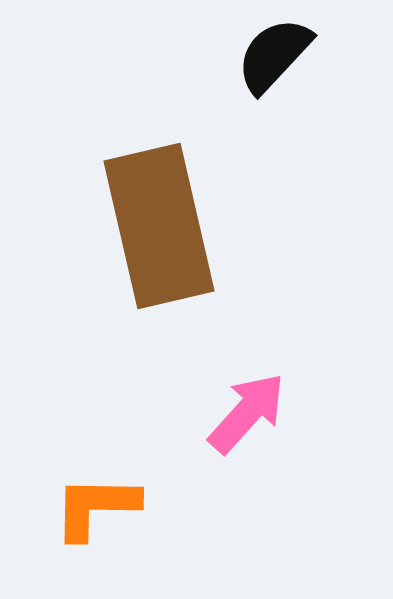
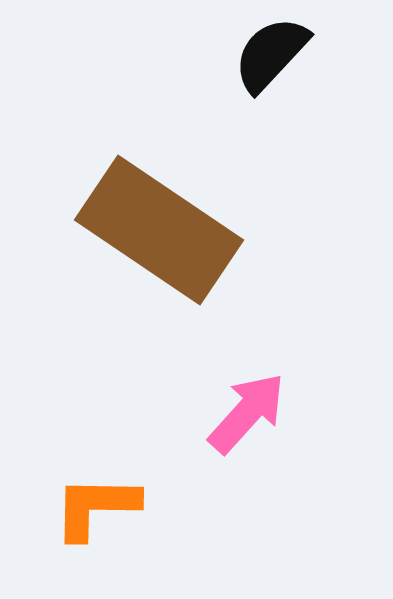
black semicircle: moved 3 px left, 1 px up
brown rectangle: moved 4 px down; rotated 43 degrees counterclockwise
